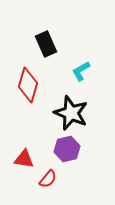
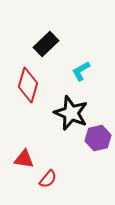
black rectangle: rotated 70 degrees clockwise
purple hexagon: moved 31 px right, 11 px up
